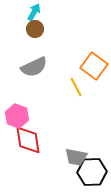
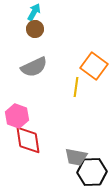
yellow line: rotated 36 degrees clockwise
